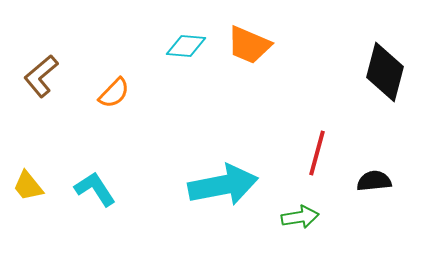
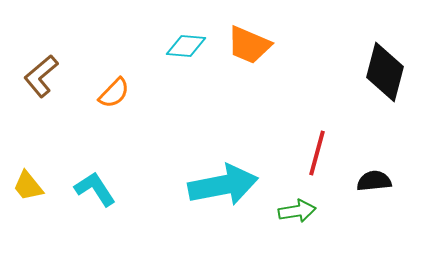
green arrow: moved 3 px left, 6 px up
